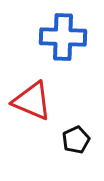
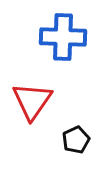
red triangle: rotated 42 degrees clockwise
